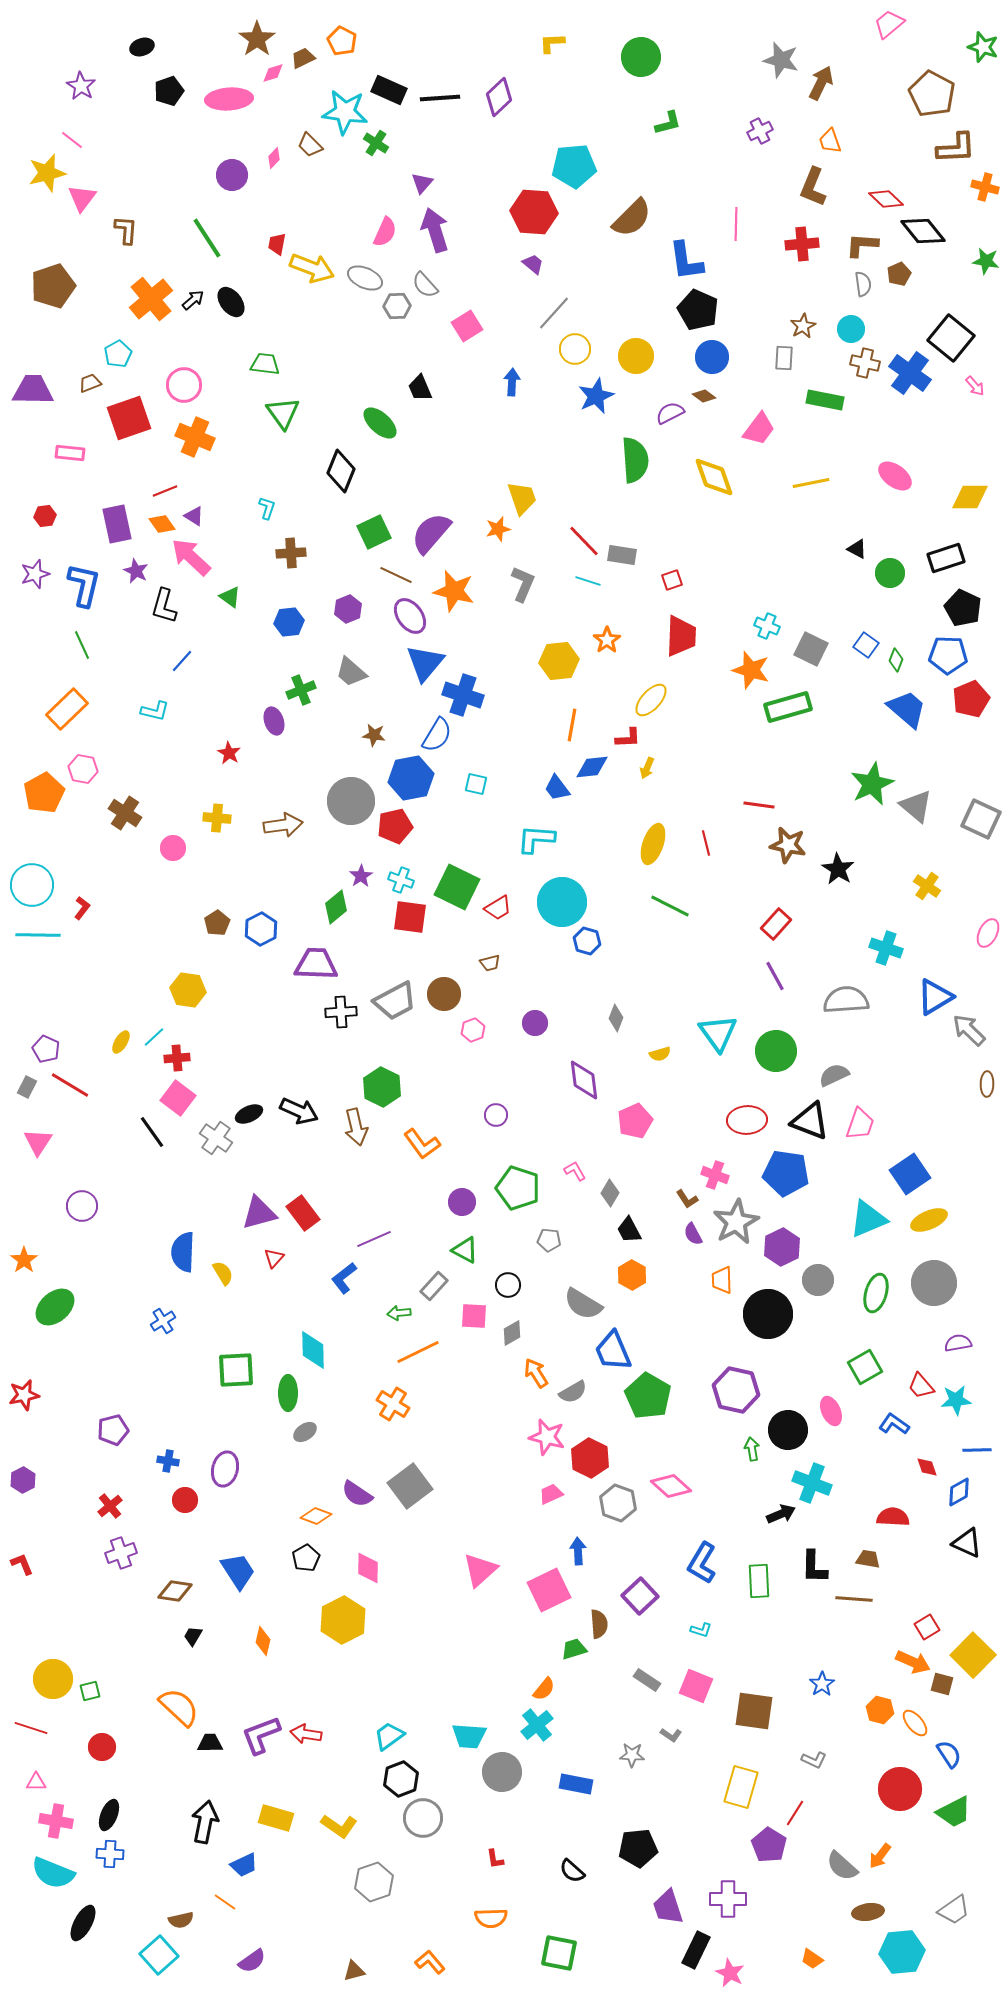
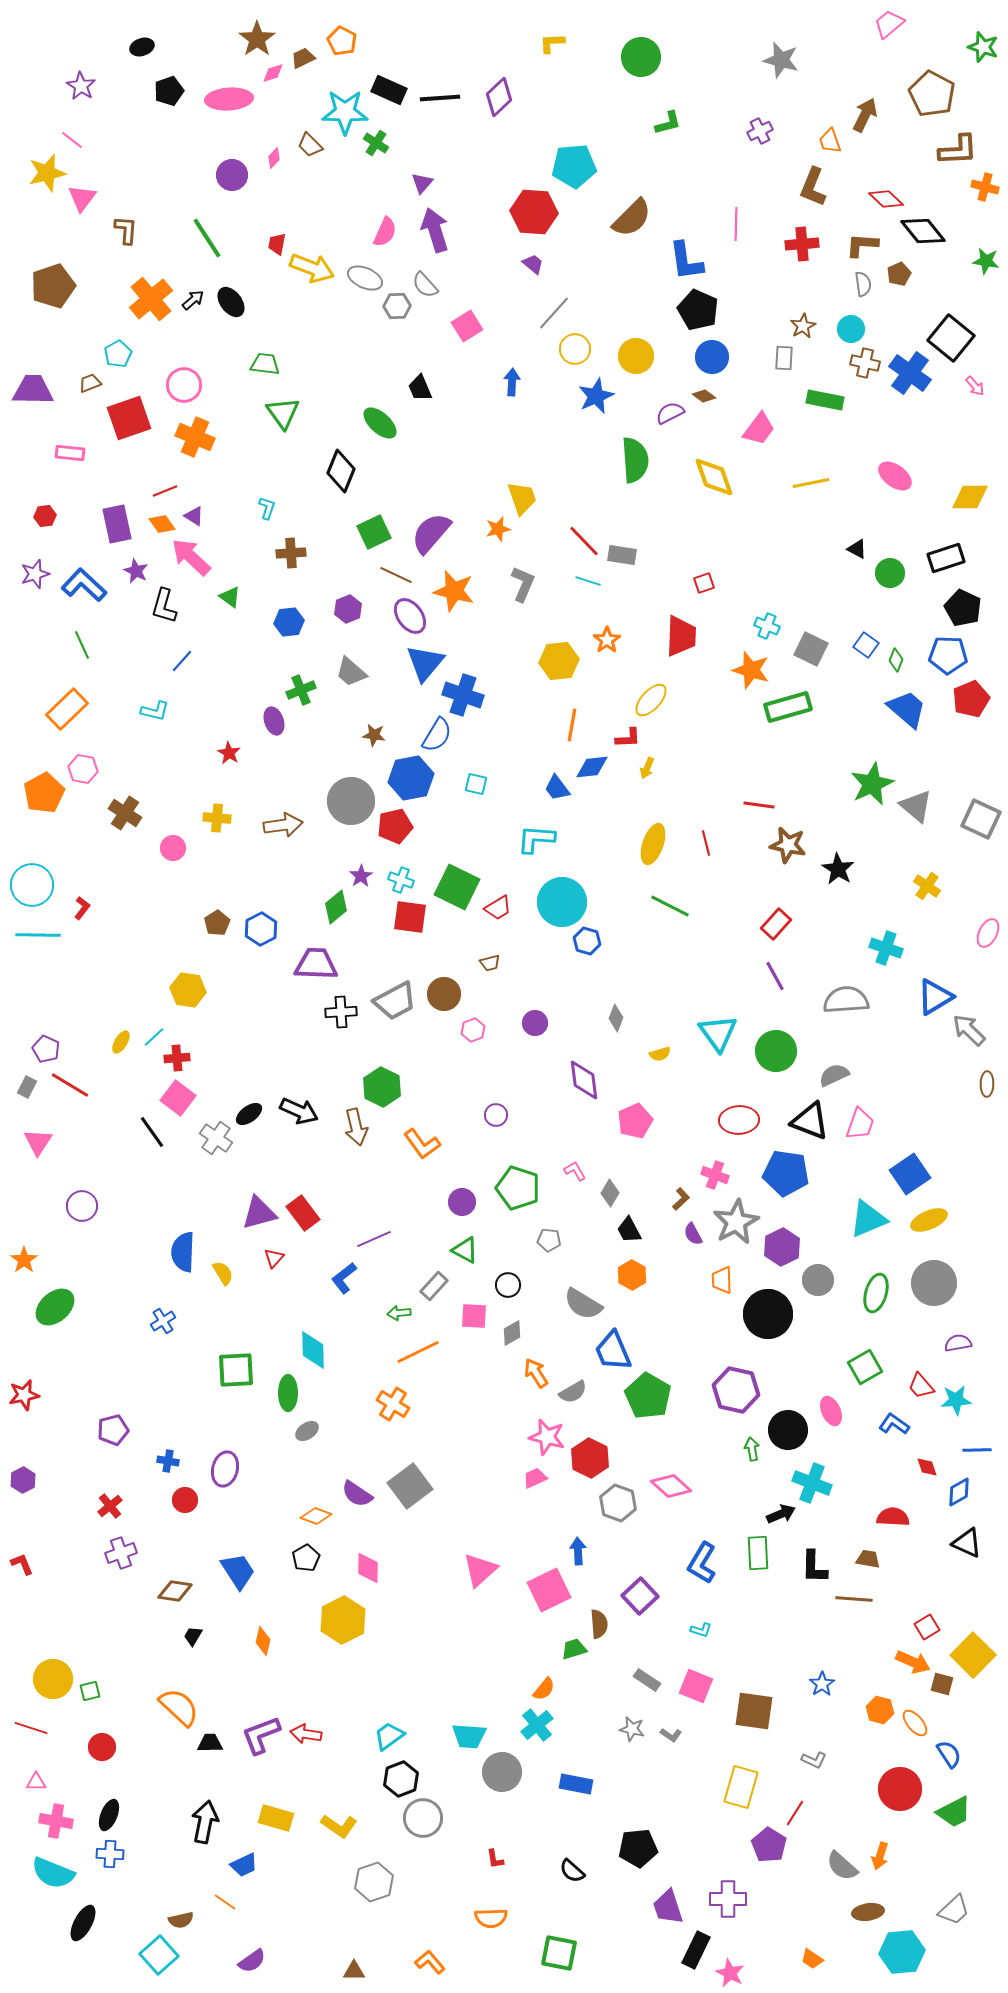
brown arrow at (821, 83): moved 44 px right, 32 px down
cyan star at (345, 112): rotated 6 degrees counterclockwise
brown L-shape at (956, 148): moved 2 px right, 2 px down
red square at (672, 580): moved 32 px right, 3 px down
blue L-shape at (84, 585): rotated 60 degrees counterclockwise
black ellipse at (249, 1114): rotated 12 degrees counterclockwise
red ellipse at (747, 1120): moved 8 px left
brown L-shape at (687, 1199): moved 6 px left; rotated 100 degrees counterclockwise
gray ellipse at (305, 1432): moved 2 px right, 1 px up
pink trapezoid at (551, 1494): moved 16 px left, 16 px up
green rectangle at (759, 1581): moved 1 px left, 28 px up
gray star at (632, 1755): moved 26 px up; rotated 10 degrees clockwise
orange arrow at (880, 1856): rotated 20 degrees counterclockwise
gray trapezoid at (954, 1910): rotated 8 degrees counterclockwise
brown triangle at (354, 1971): rotated 15 degrees clockwise
